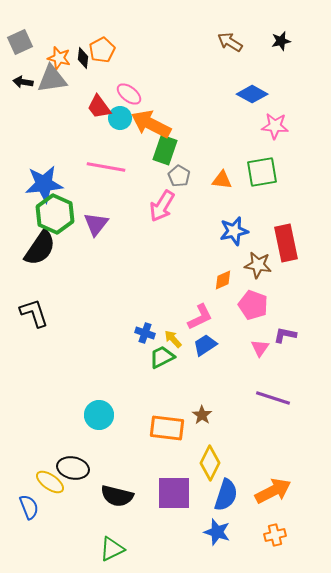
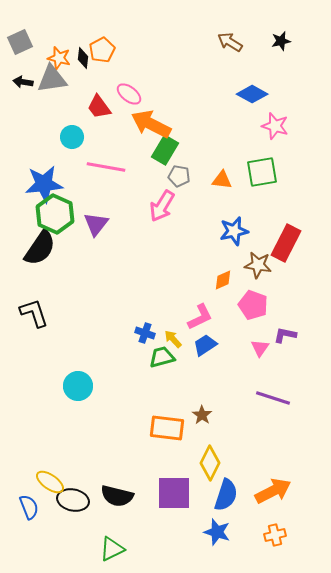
cyan circle at (120, 118): moved 48 px left, 19 px down
pink star at (275, 126): rotated 12 degrees clockwise
green rectangle at (165, 150): rotated 12 degrees clockwise
gray pentagon at (179, 176): rotated 20 degrees counterclockwise
red rectangle at (286, 243): rotated 39 degrees clockwise
green trapezoid at (162, 357): rotated 12 degrees clockwise
cyan circle at (99, 415): moved 21 px left, 29 px up
black ellipse at (73, 468): moved 32 px down
